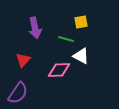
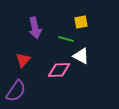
purple semicircle: moved 2 px left, 2 px up
